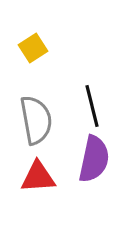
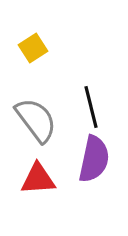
black line: moved 1 px left, 1 px down
gray semicircle: rotated 27 degrees counterclockwise
red triangle: moved 2 px down
